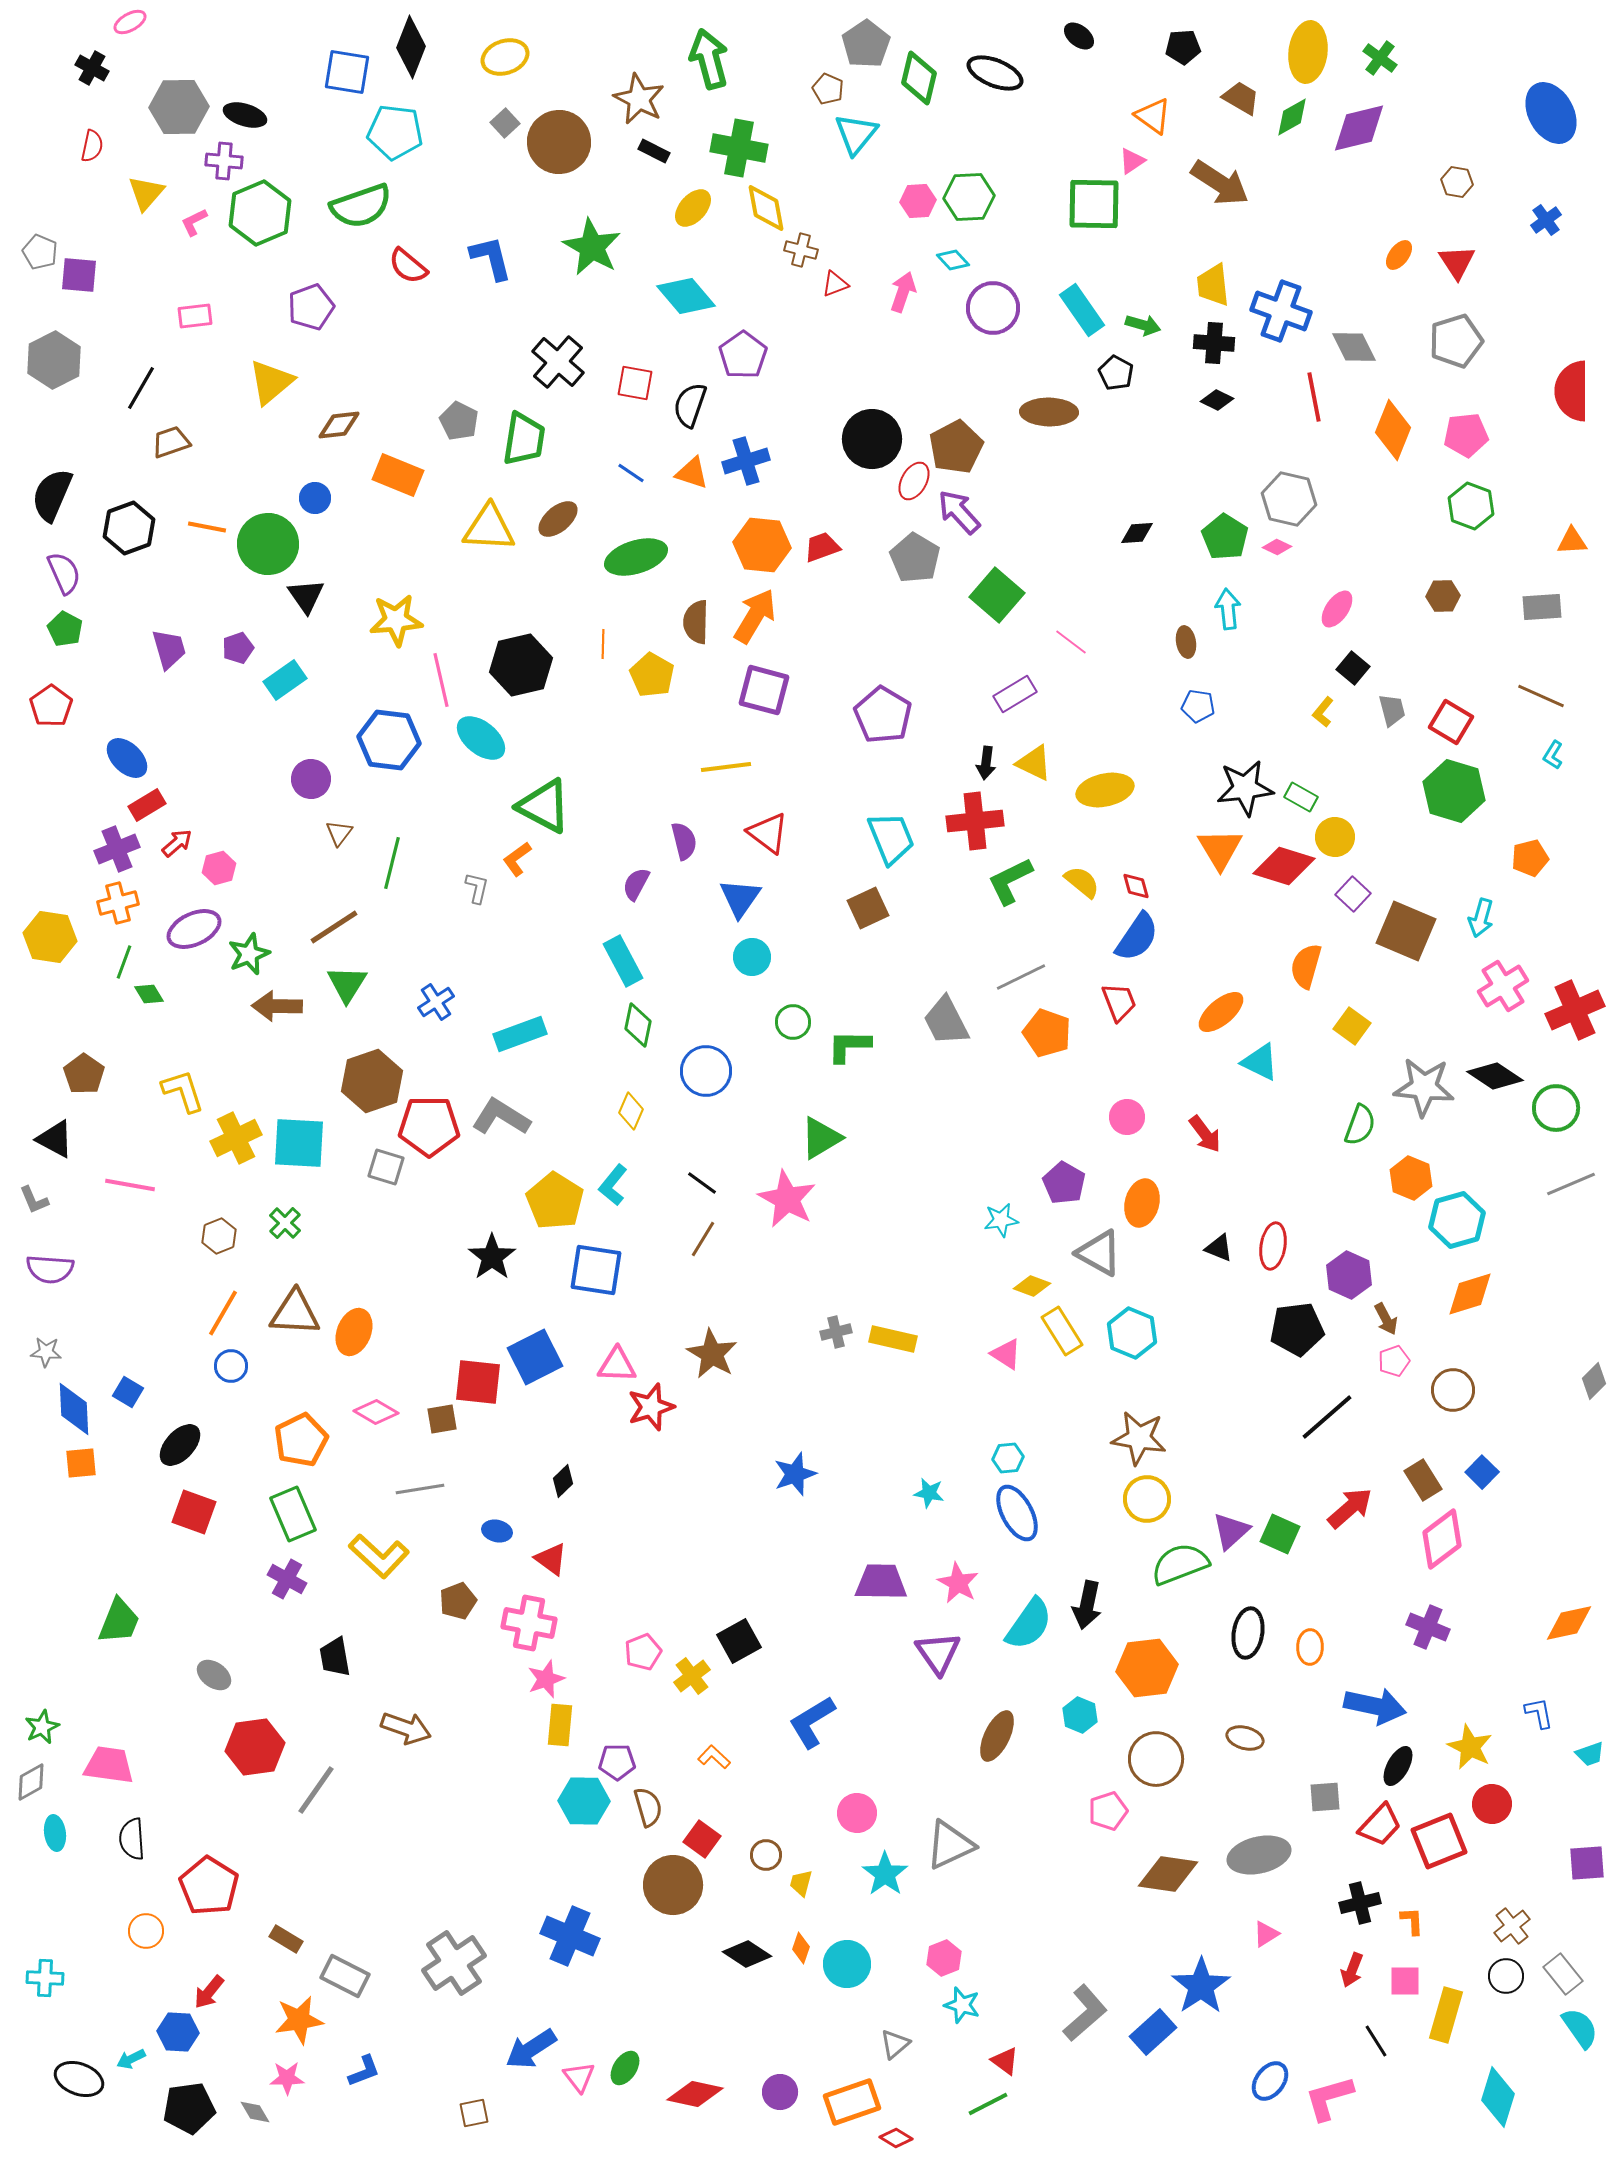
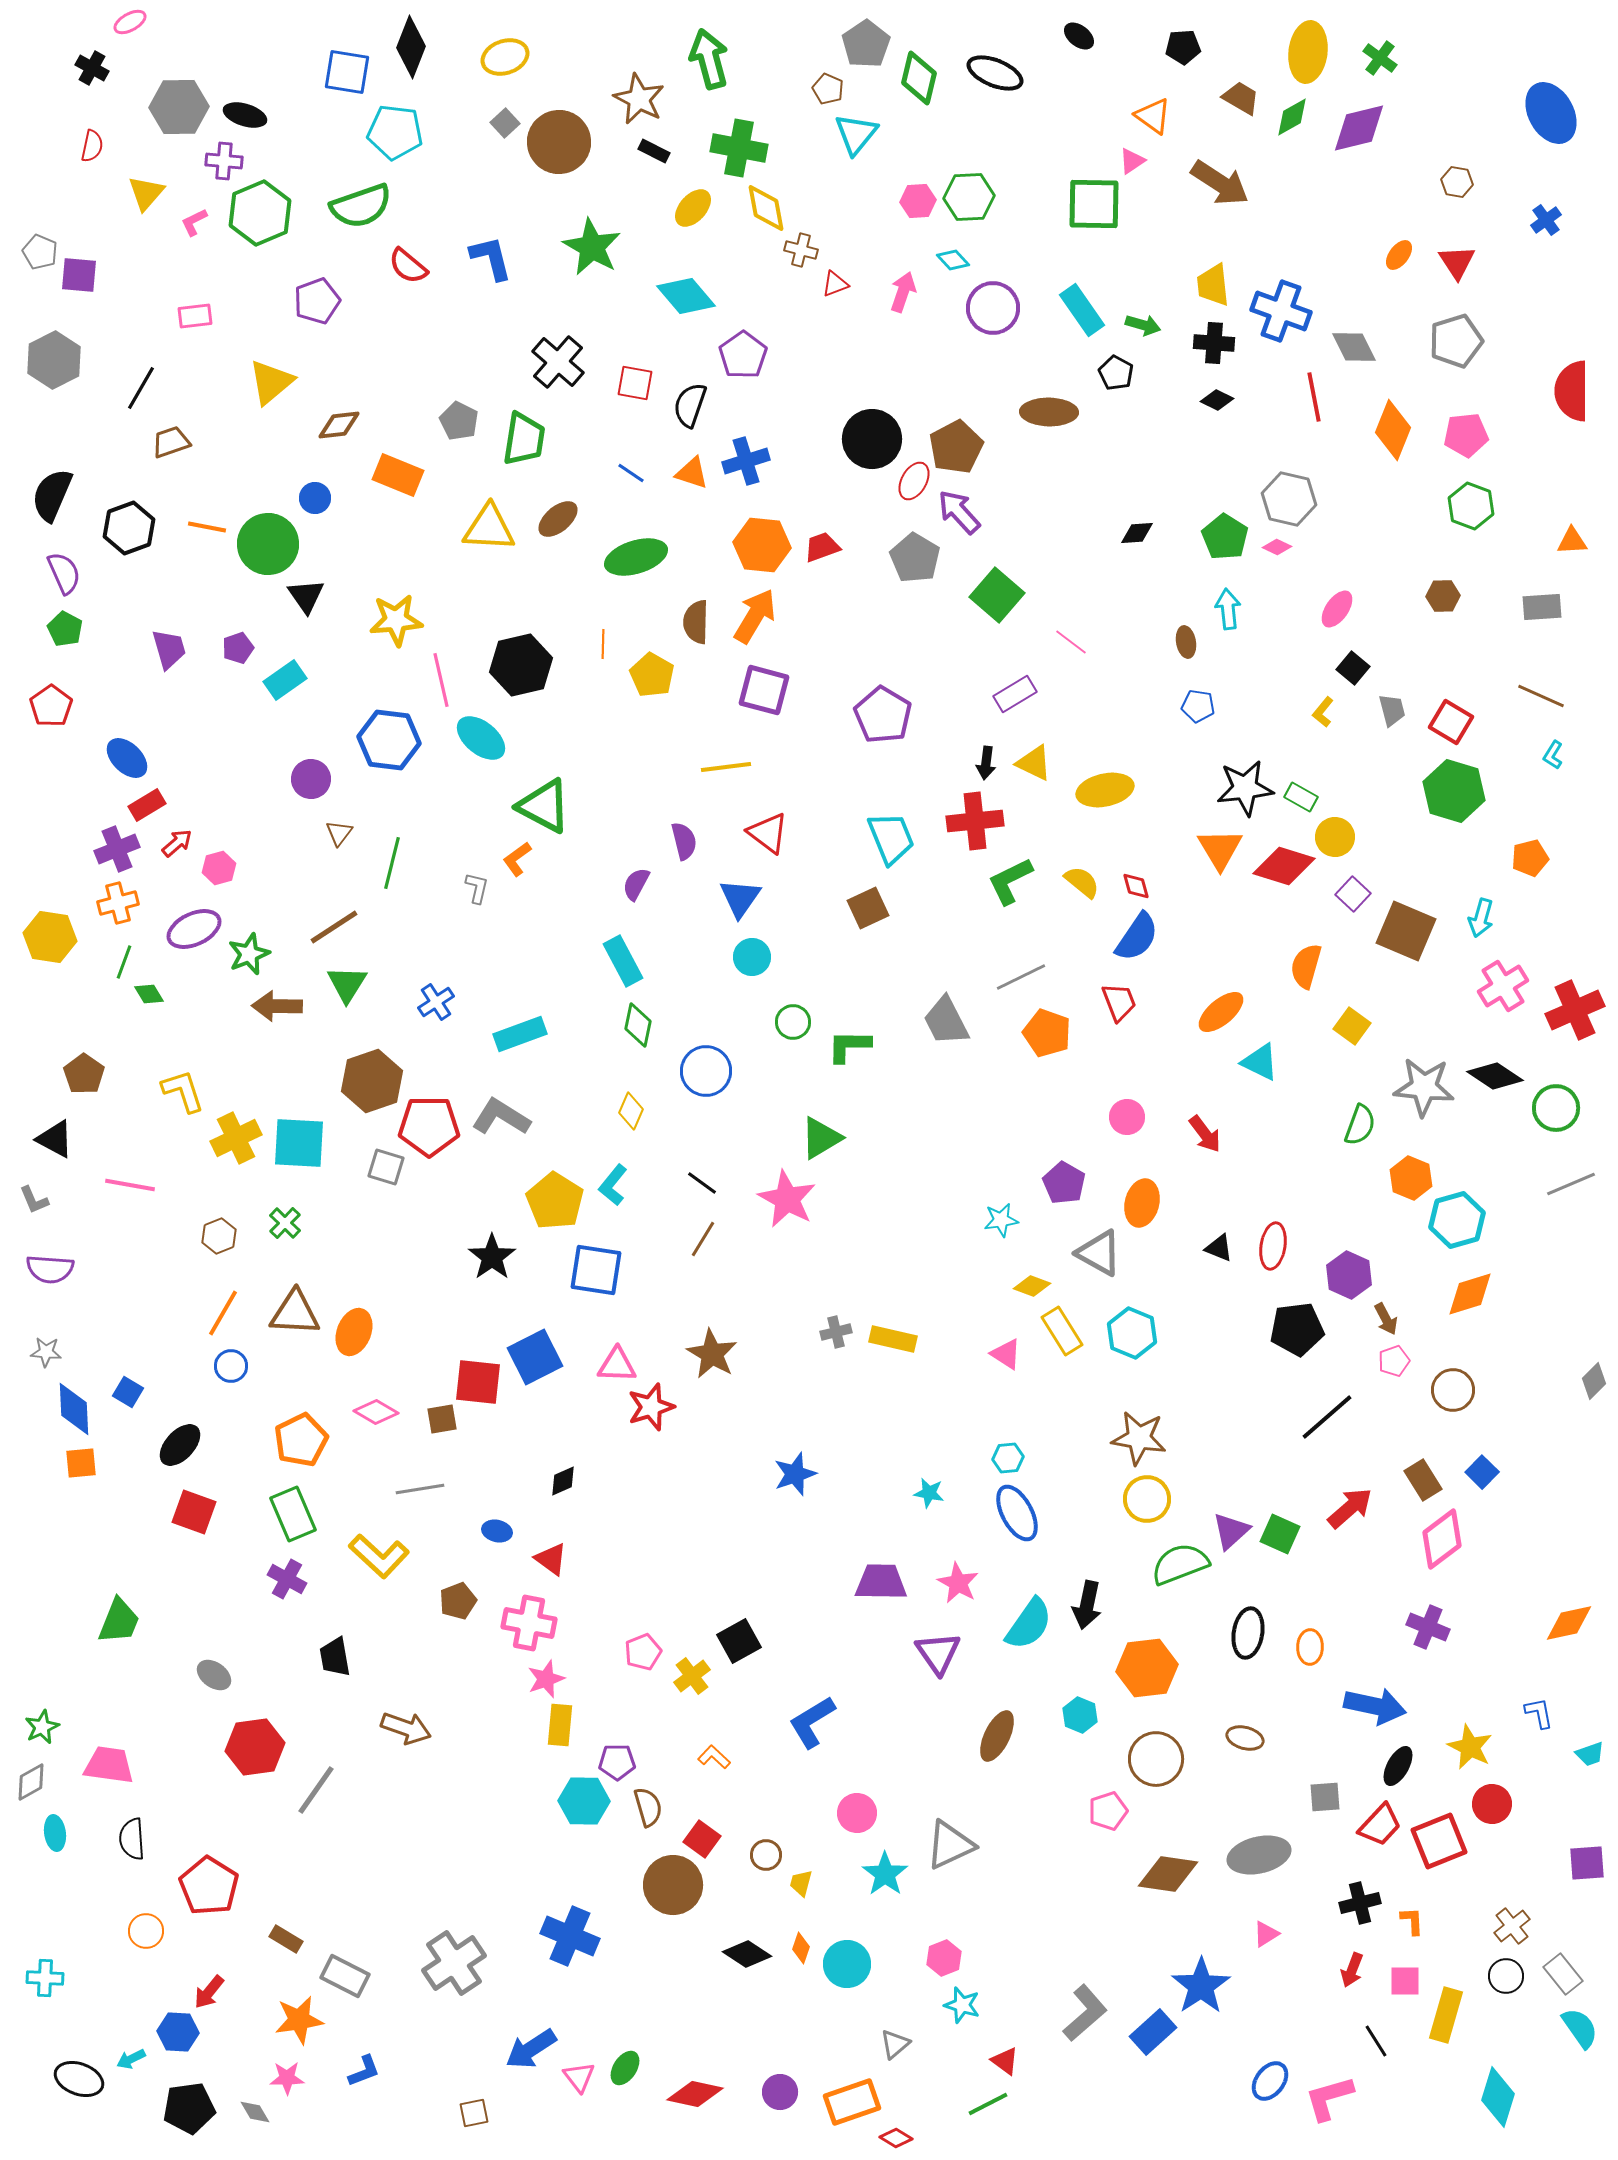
purple pentagon at (311, 307): moved 6 px right, 6 px up
black diamond at (563, 1481): rotated 20 degrees clockwise
